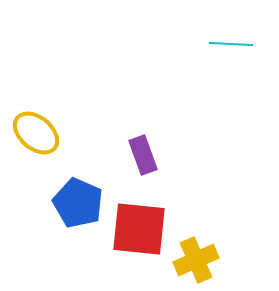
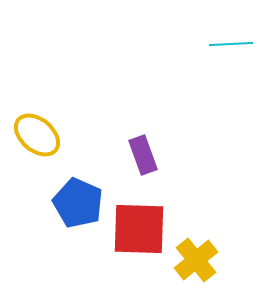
cyan line: rotated 6 degrees counterclockwise
yellow ellipse: moved 1 px right, 2 px down
red square: rotated 4 degrees counterclockwise
yellow cross: rotated 15 degrees counterclockwise
